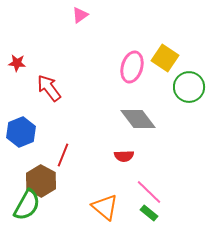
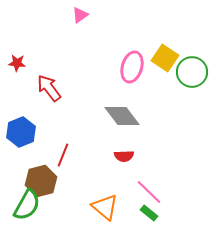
green circle: moved 3 px right, 15 px up
gray diamond: moved 16 px left, 3 px up
brown hexagon: rotated 16 degrees clockwise
